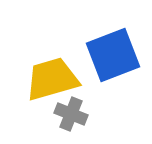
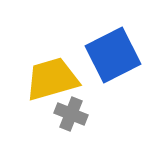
blue square: rotated 6 degrees counterclockwise
